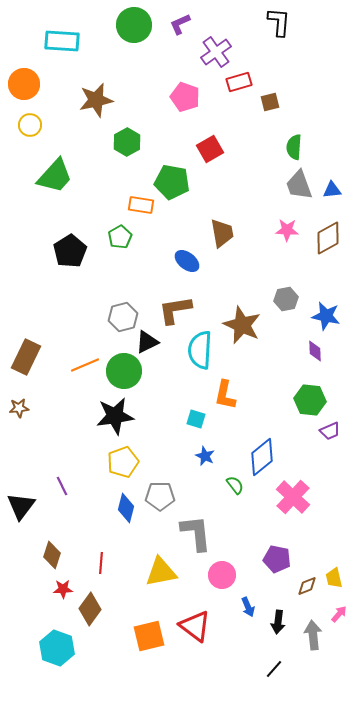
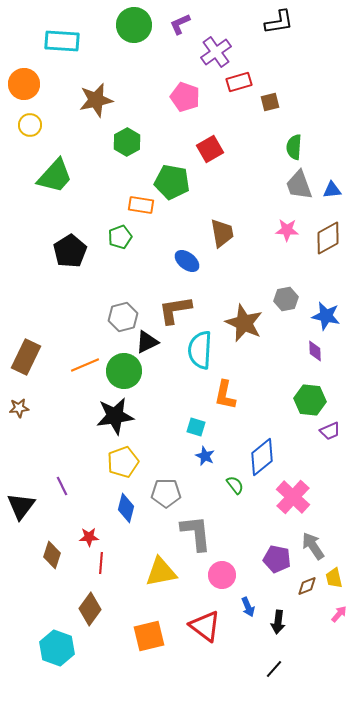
black L-shape at (279, 22): rotated 76 degrees clockwise
green pentagon at (120, 237): rotated 10 degrees clockwise
brown star at (242, 325): moved 2 px right, 2 px up
cyan square at (196, 419): moved 8 px down
gray pentagon at (160, 496): moved 6 px right, 3 px up
red star at (63, 589): moved 26 px right, 52 px up
red triangle at (195, 626): moved 10 px right
gray arrow at (313, 635): moved 89 px up; rotated 28 degrees counterclockwise
